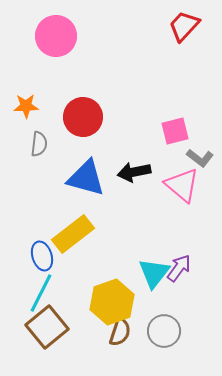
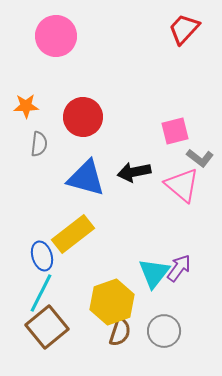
red trapezoid: moved 3 px down
